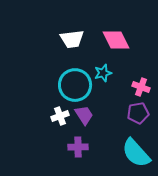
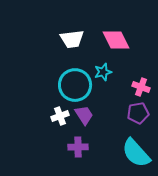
cyan star: moved 1 px up
